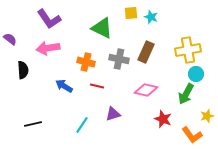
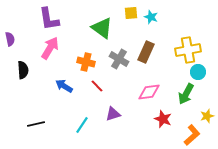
purple L-shape: rotated 25 degrees clockwise
green triangle: rotated 10 degrees clockwise
purple semicircle: rotated 40 degrees clockwise
pink arrow: moved 2 px right; rotated 130 degrees clockwise
gray cross: rotated 18 degrees clockwise
cyan circle: moved 2 px right, 2 px up
red line: rotated 32 degrees clockwise
pink diamond: moved 3 px right, 2 px down; rotated 20 degrees counterclockwise
black line: moved 3 px right
orange L-shape: rotated 95 degrees counterclockwise
